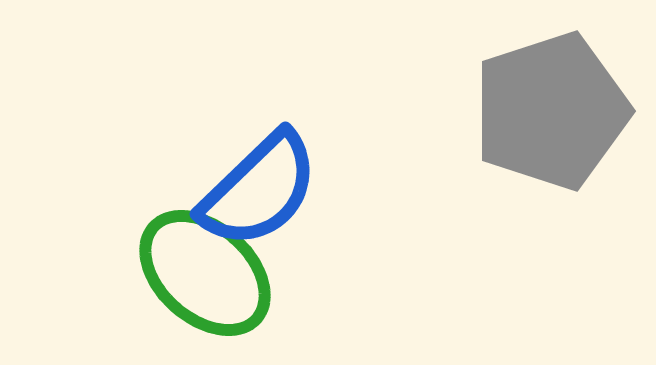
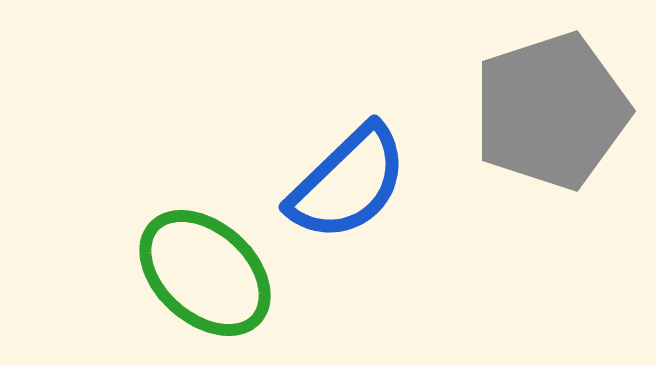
blue semicircle: moved 89 px right, 7 px up
